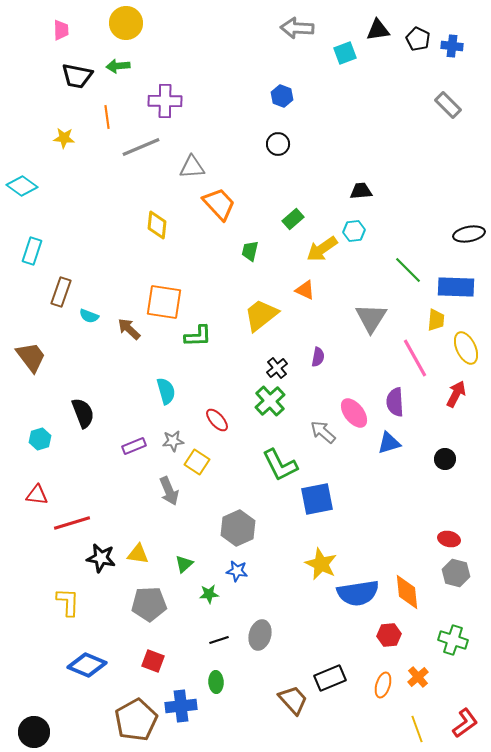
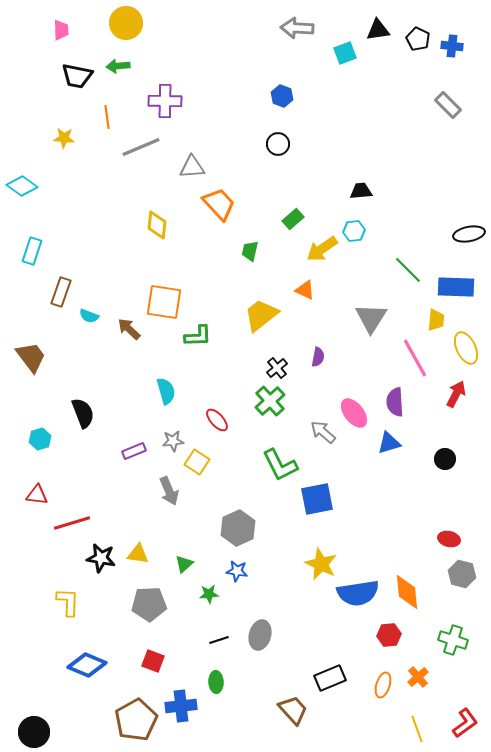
purple rectangle at (134, 446): moved 5 px down
gray hexagon at (456, 573): moved 6 px right, 1 px down
brown trapezoid at (293, 700): moved 10 px down
